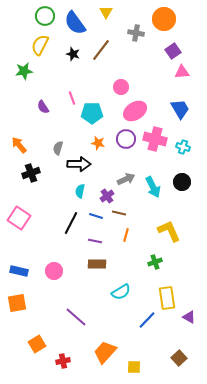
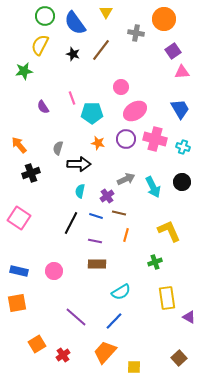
blue line at (147, 320): moved 33 px left, 1 px down
red cross at (63, 361): moved 6 px up; rotated 24 degrees counterclockwise
